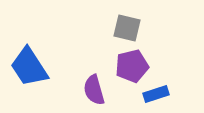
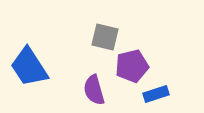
gray square: moved 22 px left, 9 px down
